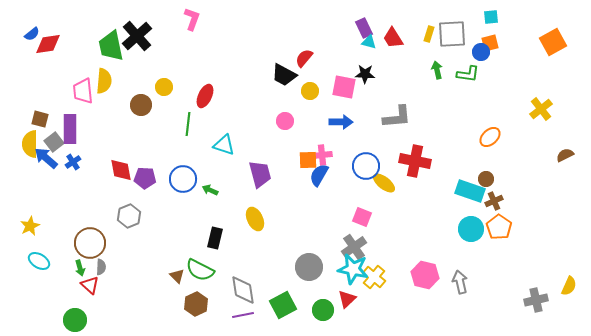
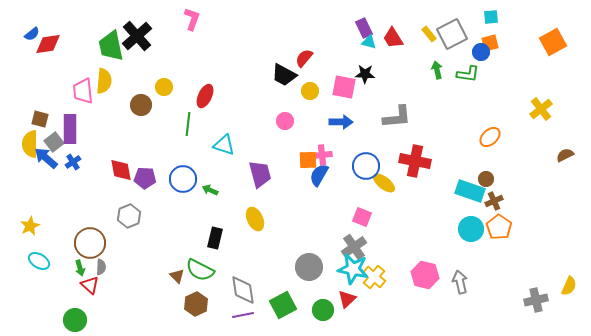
yellow rectangle at (429, 34): rotated 56 degrees counterclockwise
gray square at (452, 34): rotated 24 degrees counterclockwise
